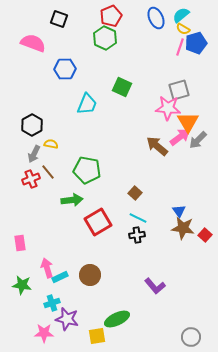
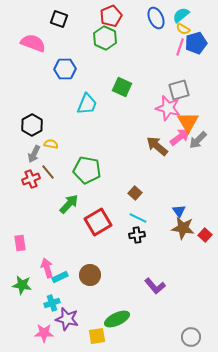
pink star at (168, 108): rotated 10 degrees clockwise
green arrow at (72, 200): moved 3 px left, 4 px down; rotated 40 degrees counterclockwise
